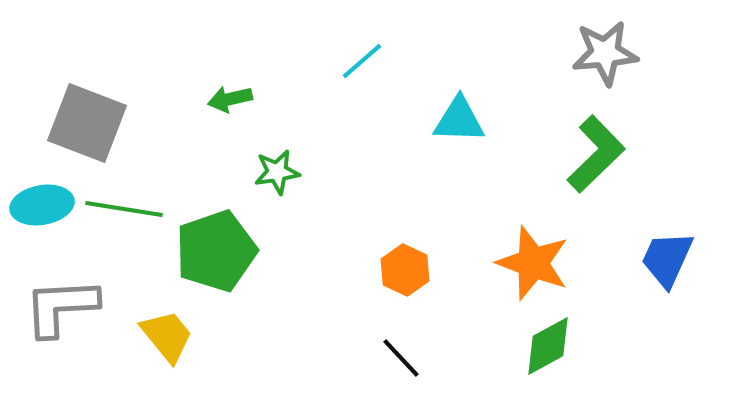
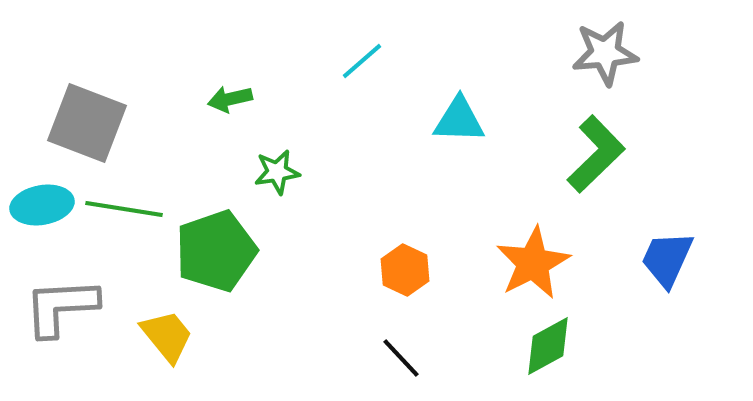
orange star: rotated 24 degrees clockwise
